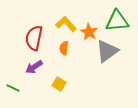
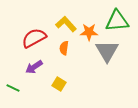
orange star: rotated 30 degrees counterclockwise
red semicircle: rotated 50 degrees clockwise
gray triangle: rotated 25 degrees counterclockwise
